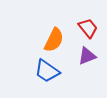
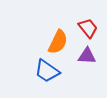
orange semicircle: moved 4 px right, 2 px down
purple triangle: rotated 24 degrees clockwise
